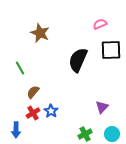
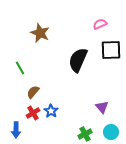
purple triangle: rotated 24 degrees counterclockwise
cyan circle: moved 1 px left, 2 px up
